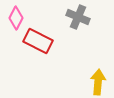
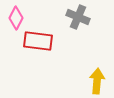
red rectangle: rotated 20 degrees counterclockwise
yellow arrow: moved 1 px left, 1 px up
